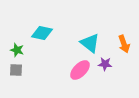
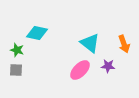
cyan diamond: moved 5 px left
purple star: moved 3 px right, 2 px down
